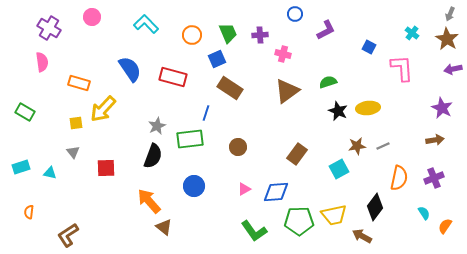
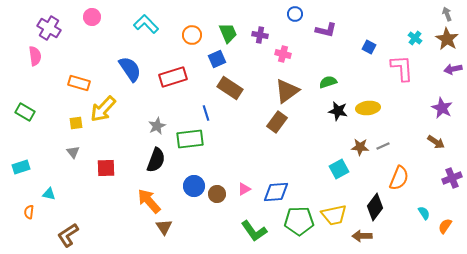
gray arrow at (450, 14): moved 3 px left; rotated 136 degrees clockwise
purple L-shape at (326, 30): rotated 40 degrees clockwise
cyan cross at (412, 33): moved 3 px right, 5 px down
purple cross at (260, 35): rotated 14 degrees clockwise
pink semicircle at (42, 62): moved 7 px left, 6 px up
red rectangle at (173, 77): rotated 32 degrees counterclockwise
black star at (338, 111): rotated 12 degrees counterclockwise
blue line at (206, 113): rotated 35 degrees counterclockwise
brown arrow at (435, 140): moved 1 px right, 2 px down; rotated 42 degrees clockwise
brown star at (357, 146): moved 3 px right, 1 px down; rotated 12 degrees clockwise
brown circle at (238, 147): moved 21 px left, 47 px down
brown rectangle at (297, 154): moved 20 px left, 32 px up
black semicircle at (153, 156): moved 3 px right, 4 px down
cyan triangle at (50, 173): moved 1 px left, 21 px down
orange semicircle at (399, 178): rotated 10 degrees clockwise
purple cross at (434, 178): moved 18 px right
brown triangle at (164, 227): rotated 18 degrees clockwise
brown arrow at (362, 236): rotated 30 degrees counterclockwise
